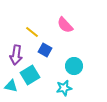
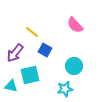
pink semicircle: moved 10 px right
purple arrow: moved 1 px left, 2 px up; rotated 30 degrees clockwise
cyan square: rotated 18 degrees clockwise
cyan star: moved 1 px right, 1 px down
